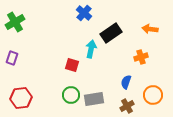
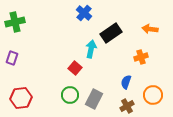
green cross: rotated 18 degrees clockwise
red square: moved 3 px right, 3 px down; rotated 24 degrees clockwise
green circle: moved 1 px left
gray rectangle: rotated 54 degrees counterclockwise
